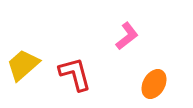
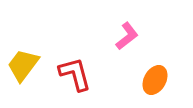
yellow trapezoid: rotated 12 degrees counterclockwise
orange ellipse: moved 1 px right, 4 px up
